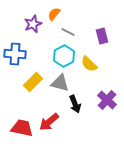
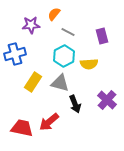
purple star: moved 2 px left, 1 px down; rotated 18 degrees clockwise
blue cross: rotated 20 degrees counterclockwise
yellow semicircle: rotated 48 degrees counterclockwise
yellow rectangle: rotated 12 degrees counterclockwise
